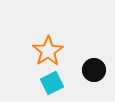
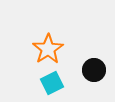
orange star: moved 2 px up
